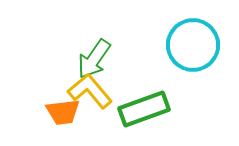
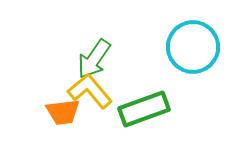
cyan circle: moved 2 px down
